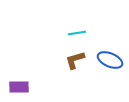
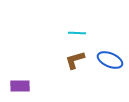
cyan line: rotated 12 degrees clockwise
purple rectangle: moved 1 px right, 1 px up
